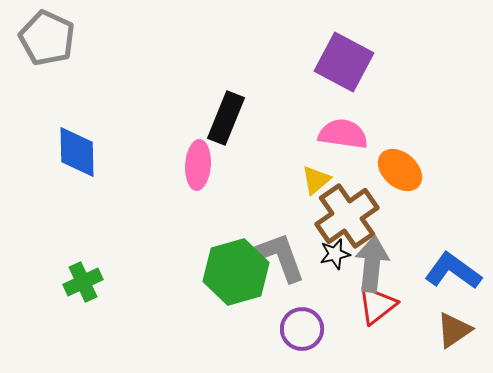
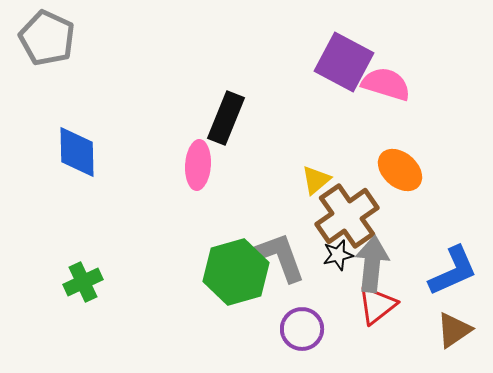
pink semicircle: moved 43 px right, 50 px up; rotated 9 degrees clockwise
black star: moved 3 px right, 1 px down
blue L-shape: rotated 120 degrees clockwise
